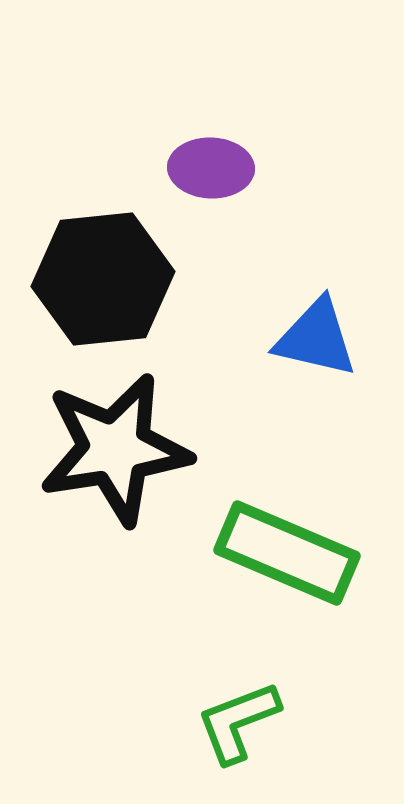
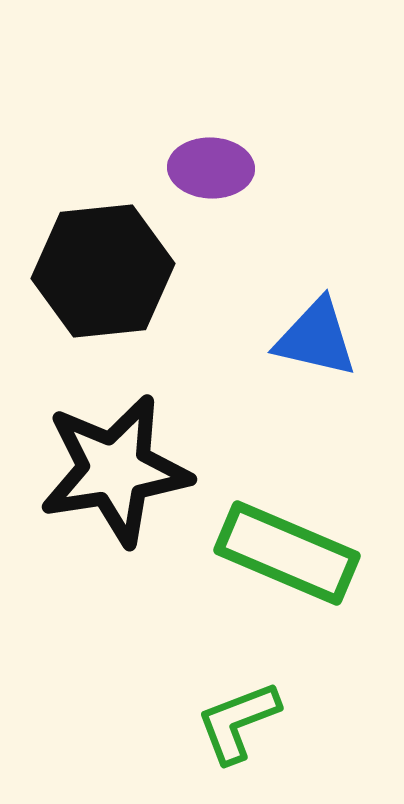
black hexagon: moved 8 px up
black star: moved 21 px down
